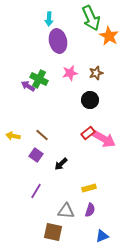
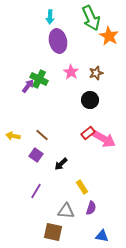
cyan arrow: moved 1 px right, 2 px up
pink star: moved 1 px right, 1 px up; rotated 28 degrees counterclockwise
purple arrow: rotated 96 degrees clockwise
yellow rectangle: moved 7 px left, 1 px up; rotated 72 degrees clockwise
purple semicircle: moved 1 px right, 2 px up
blue triangle: rotated 32 degrees clockwise
